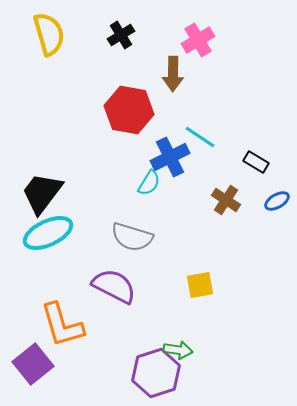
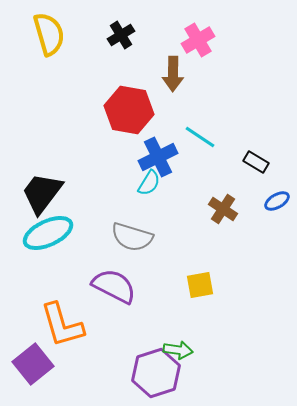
blue cross: moved 12 px left
brown cross: moved 3 px left, 9 px down
